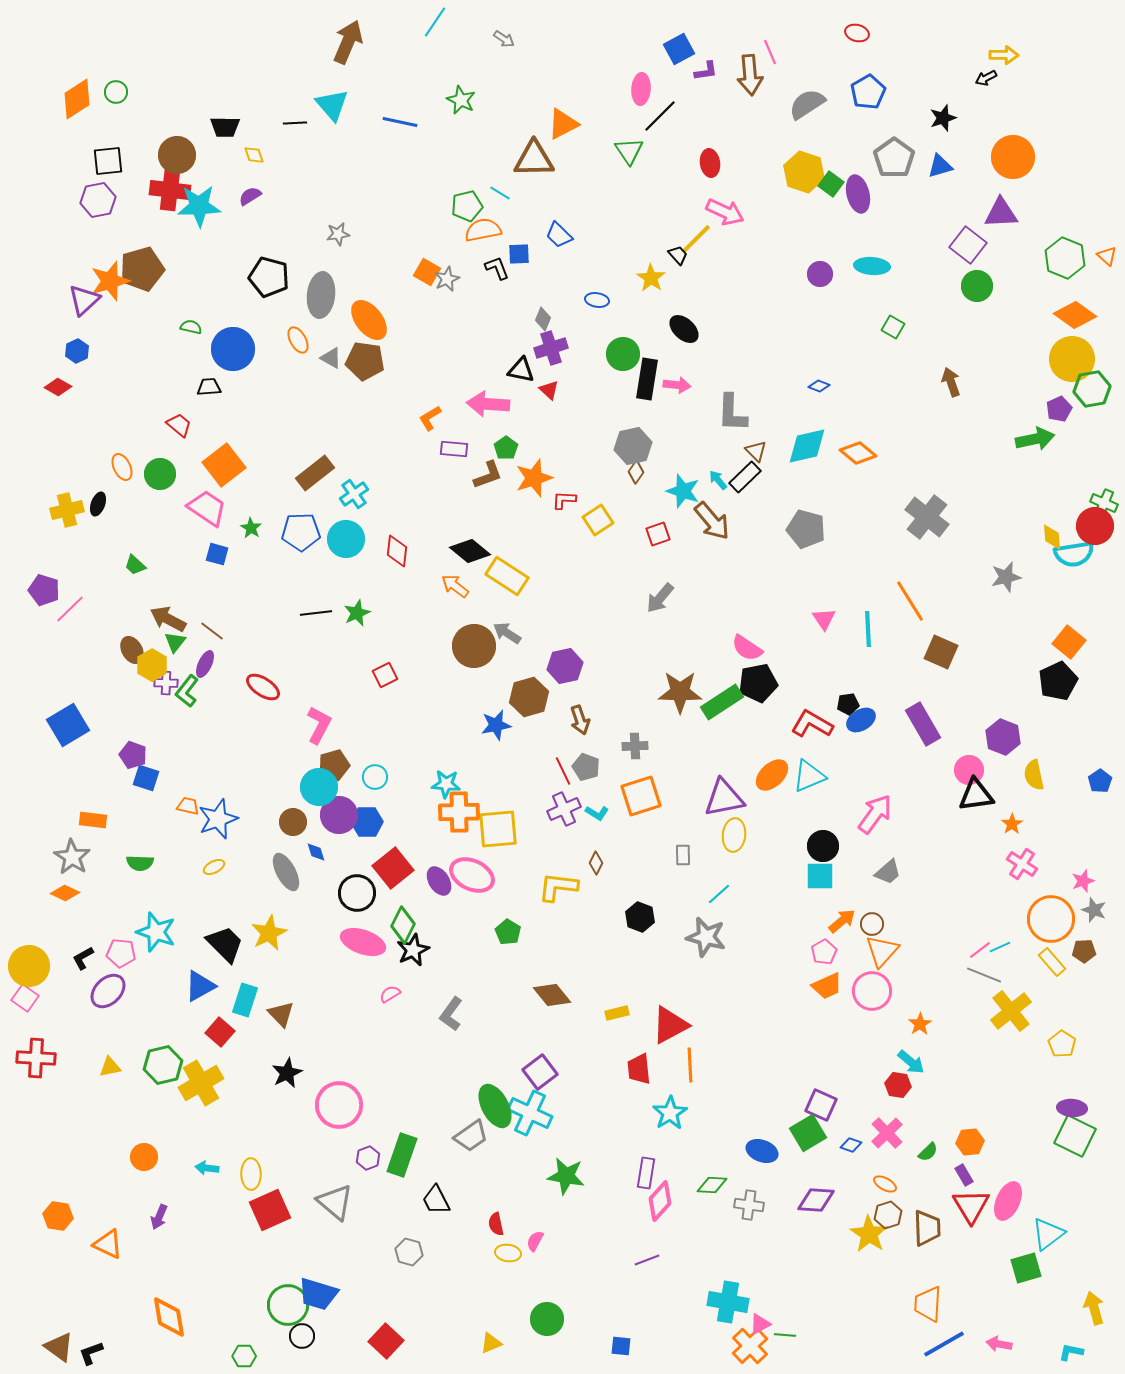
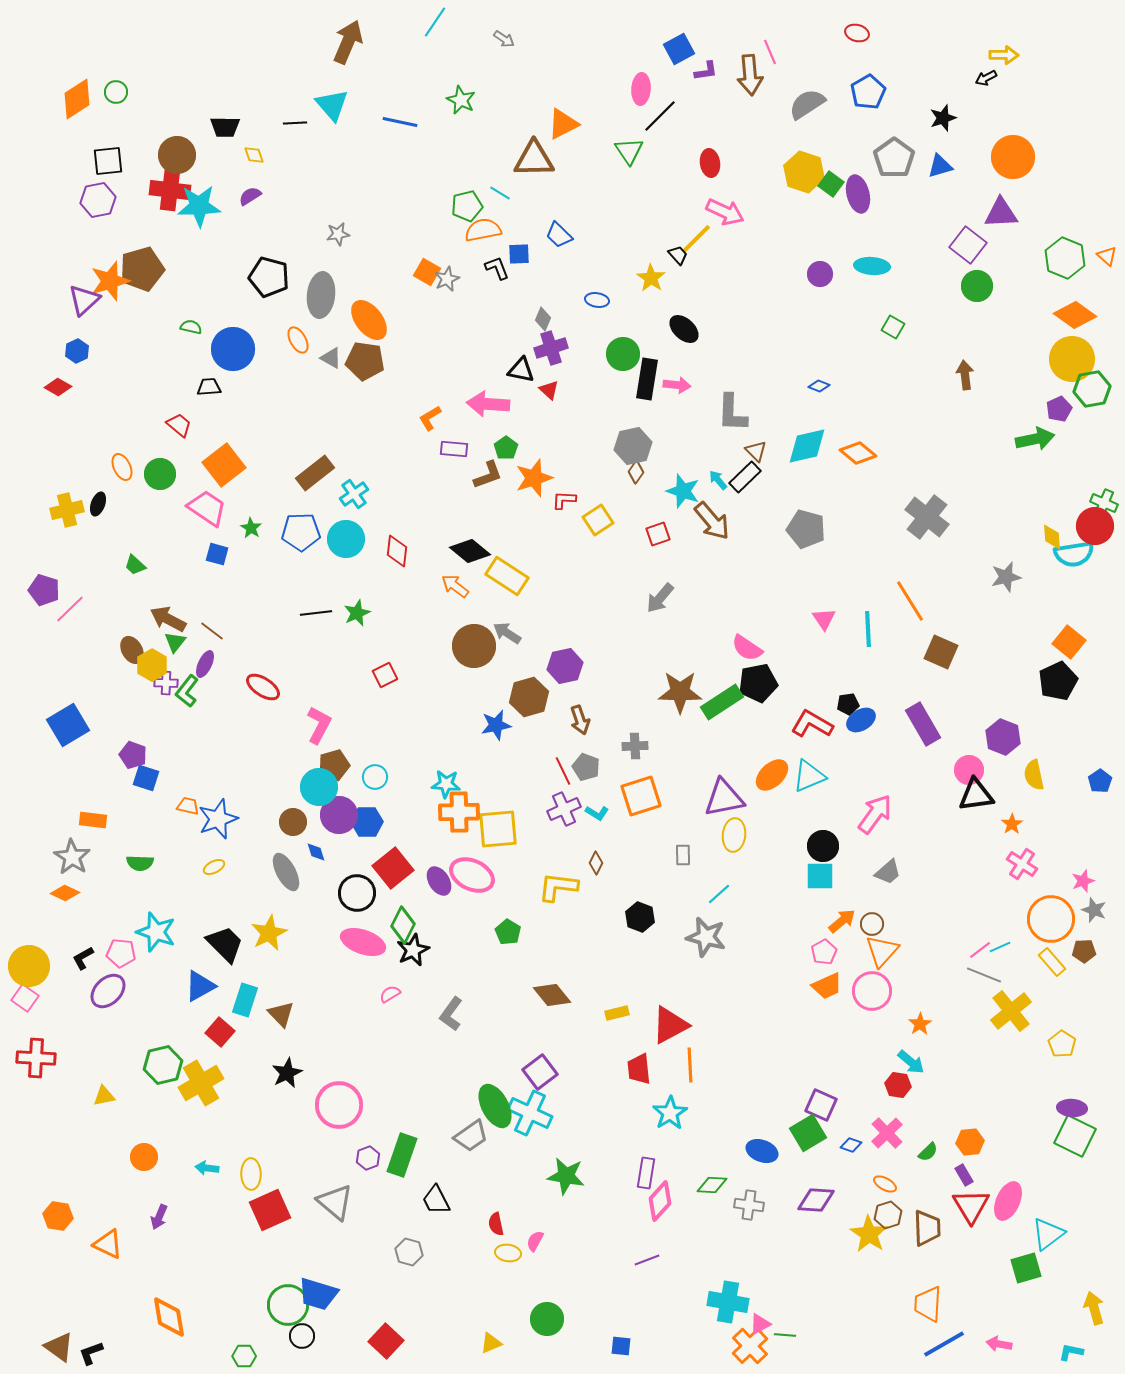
brown arrow at (951, 382): moved 14 px right, 7 px up; rotated 12 degrees clockwise
yellow triangle at (110, 1067): moved 6 px left, 29 px down
